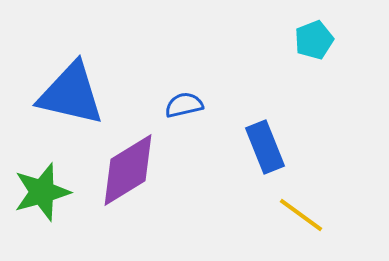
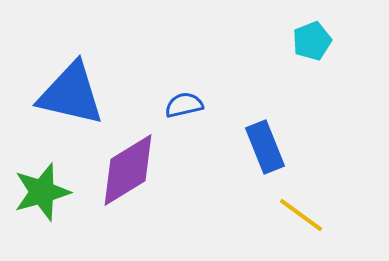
cyan pentagon: moved 2 px left, 1 px down
